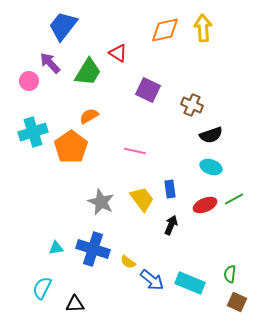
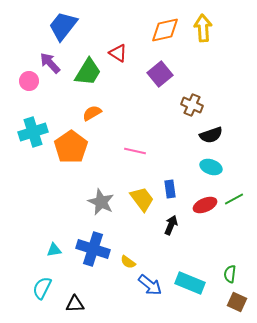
purple square: moved 12 px right, 16 px up; rotated 25 degrees clockwise
orange semicircle: moved 3 px right, 3 px up
cyan triangle: moved 2 px left, 2 px down
blue arrow: moved 2 px left, 5 px down
